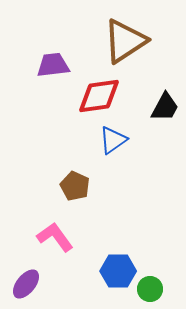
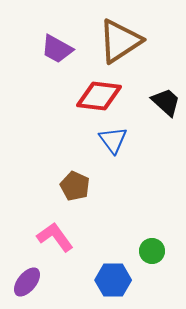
brown triangle: moved 5 px left
purple trapezoid: moved 4 px right, 16 px up; rotated 144 degrees counterclockwise
red diamond: rotated 15 degrees clockwise
black trapezoid: moved 1 px right, 5 px up; rotated 76 degrees counterclockwise
blue triangle: rotated 32 degrees counterclockwise
blue hexagon: moved 5 px left, 9 px down
purple ellipse: moved 1 px right, 2 px up
green circle: moved 2 px right, 38 px up
